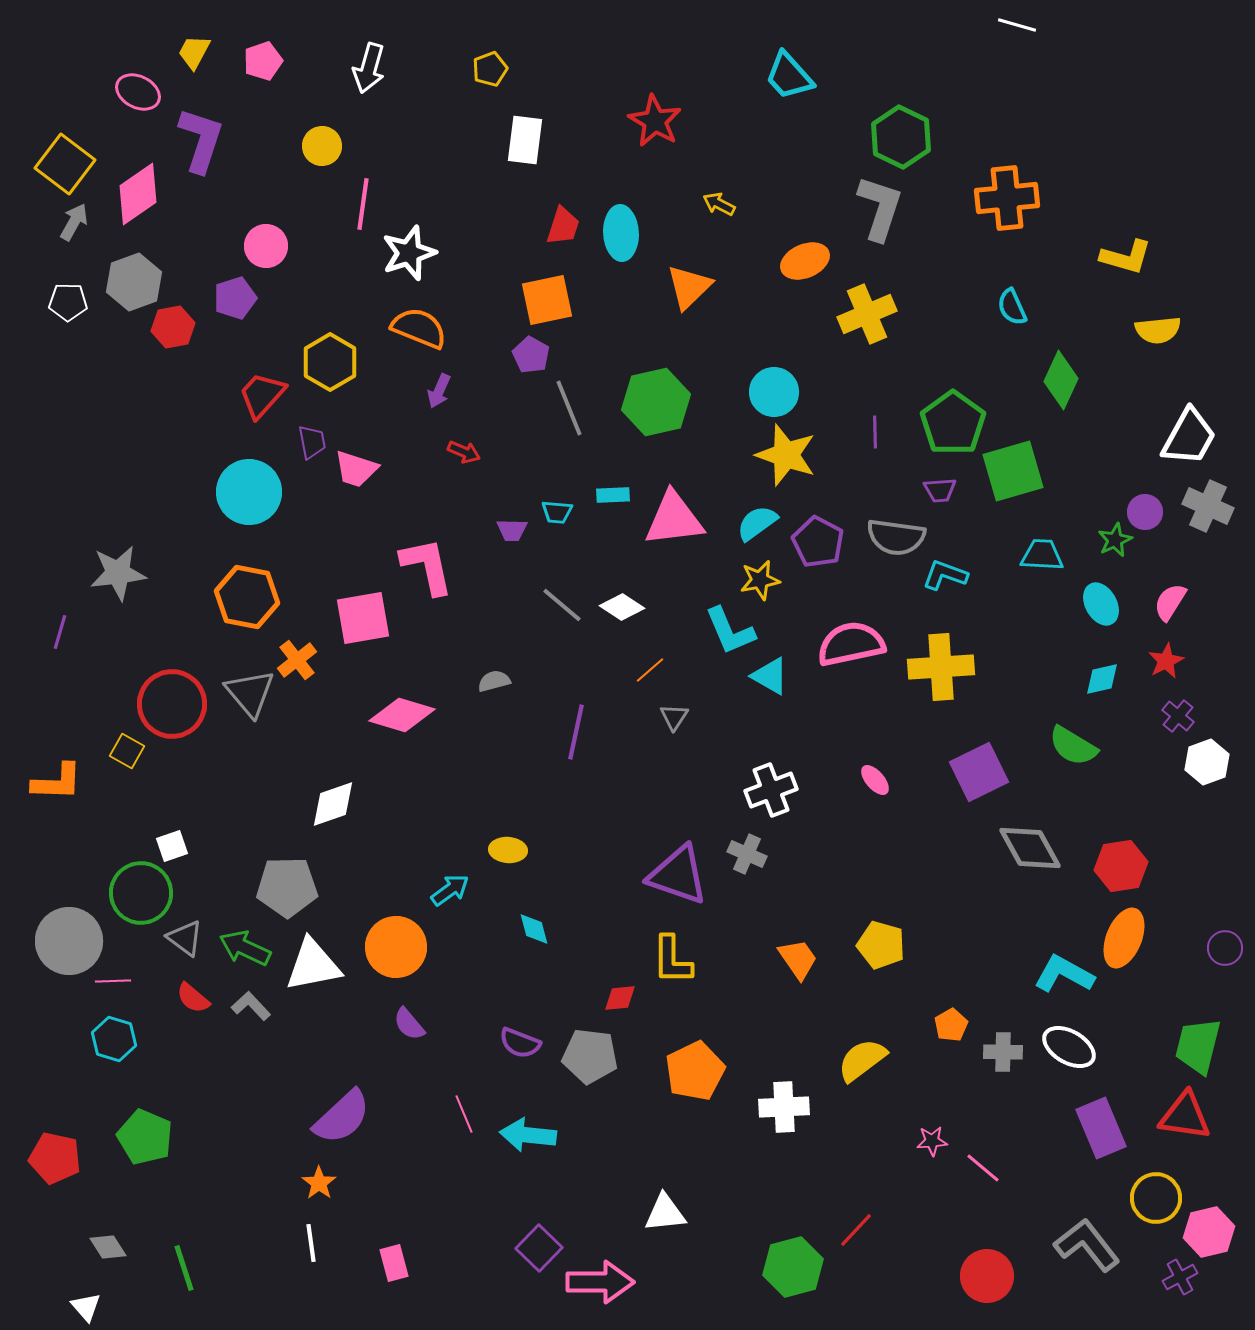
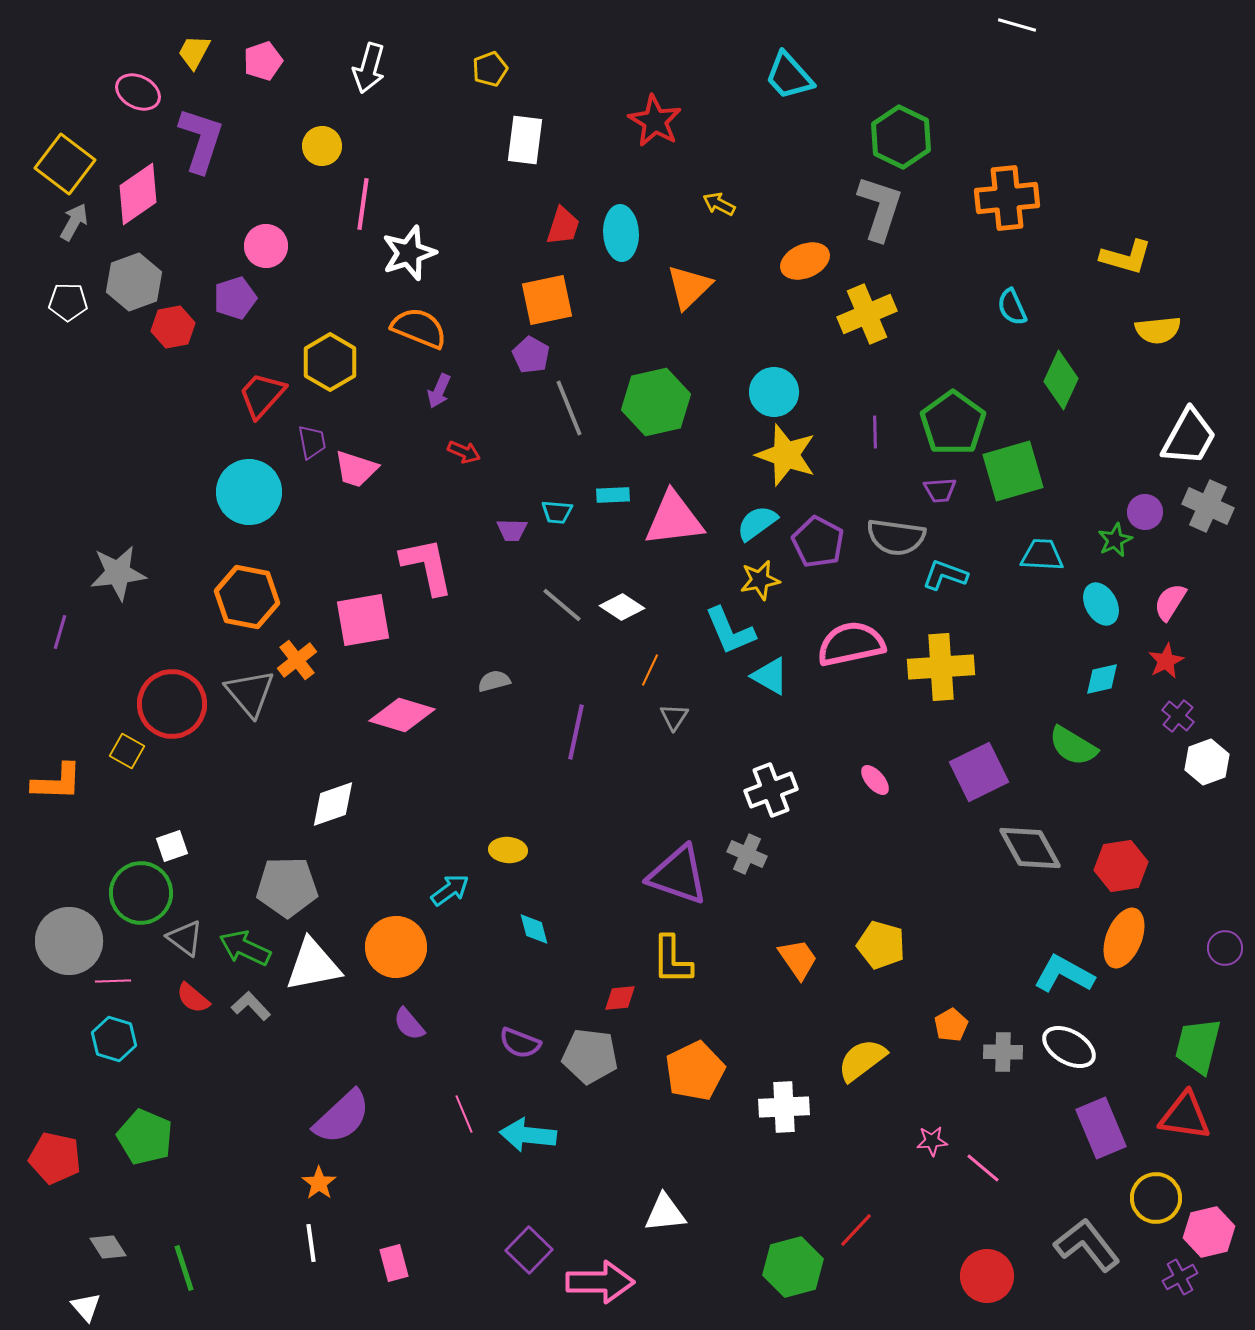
pink square at (363, 618): moved 2 px down
orange line at (650, 670): rotated 24 degrees counterclockwise
purple square at (539, 1248): moved 10 px left, 2 px down
